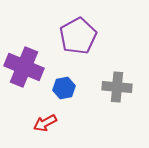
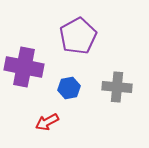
purple cross: rotated 12 degrees counterclockwise
blue hexagon: moved 5 px right
red arrow: moved 2 px right, 1 px up
